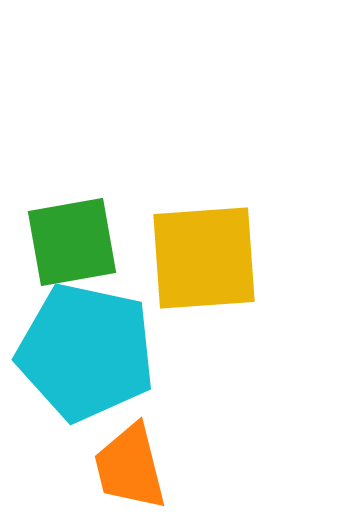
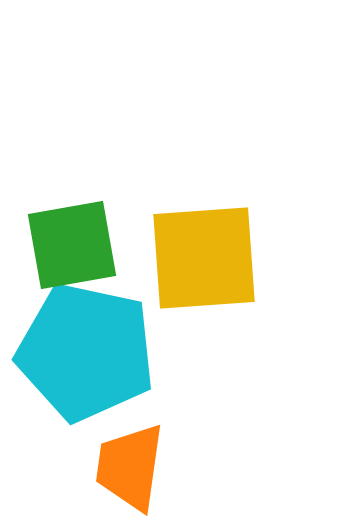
green square: moved 3 px down
orange trapezoid: rotated 22 degrees clockwise
